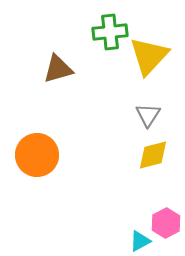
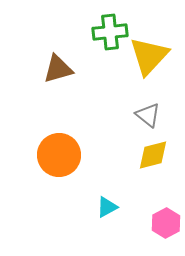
gray triangle: rotated 24 degrees counterclockwise
orange circle: moved 22 px right
cyan triangle: moved 33 px left, 34 px up
